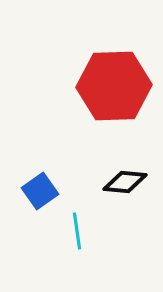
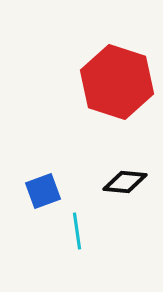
red hexagon: moved 3 px right, 4 px up; rotated 20 degrees clockwise
blue square: moved 3 px right; rotated 15 degrees clockwise
